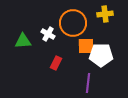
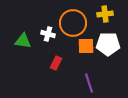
white cross: rotated 16 degrees counterclockwise
green triangle: rotated 12 degrees clockwise
white pentagon: moved 7 px right, 11 px up
purple line: moved 1 px right; rotated 24 degrees counterclockwise
